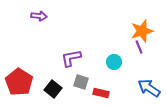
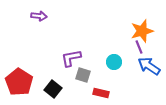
gray square: moved 2 px right, 7 px up
blue arrow: moved 22 px up
